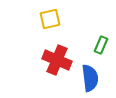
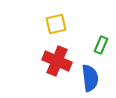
yellow square: moved 6 px right, 5 px down
red cross: moved 1 px down
